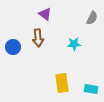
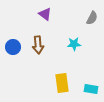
brown arrow: moved 7 px down
